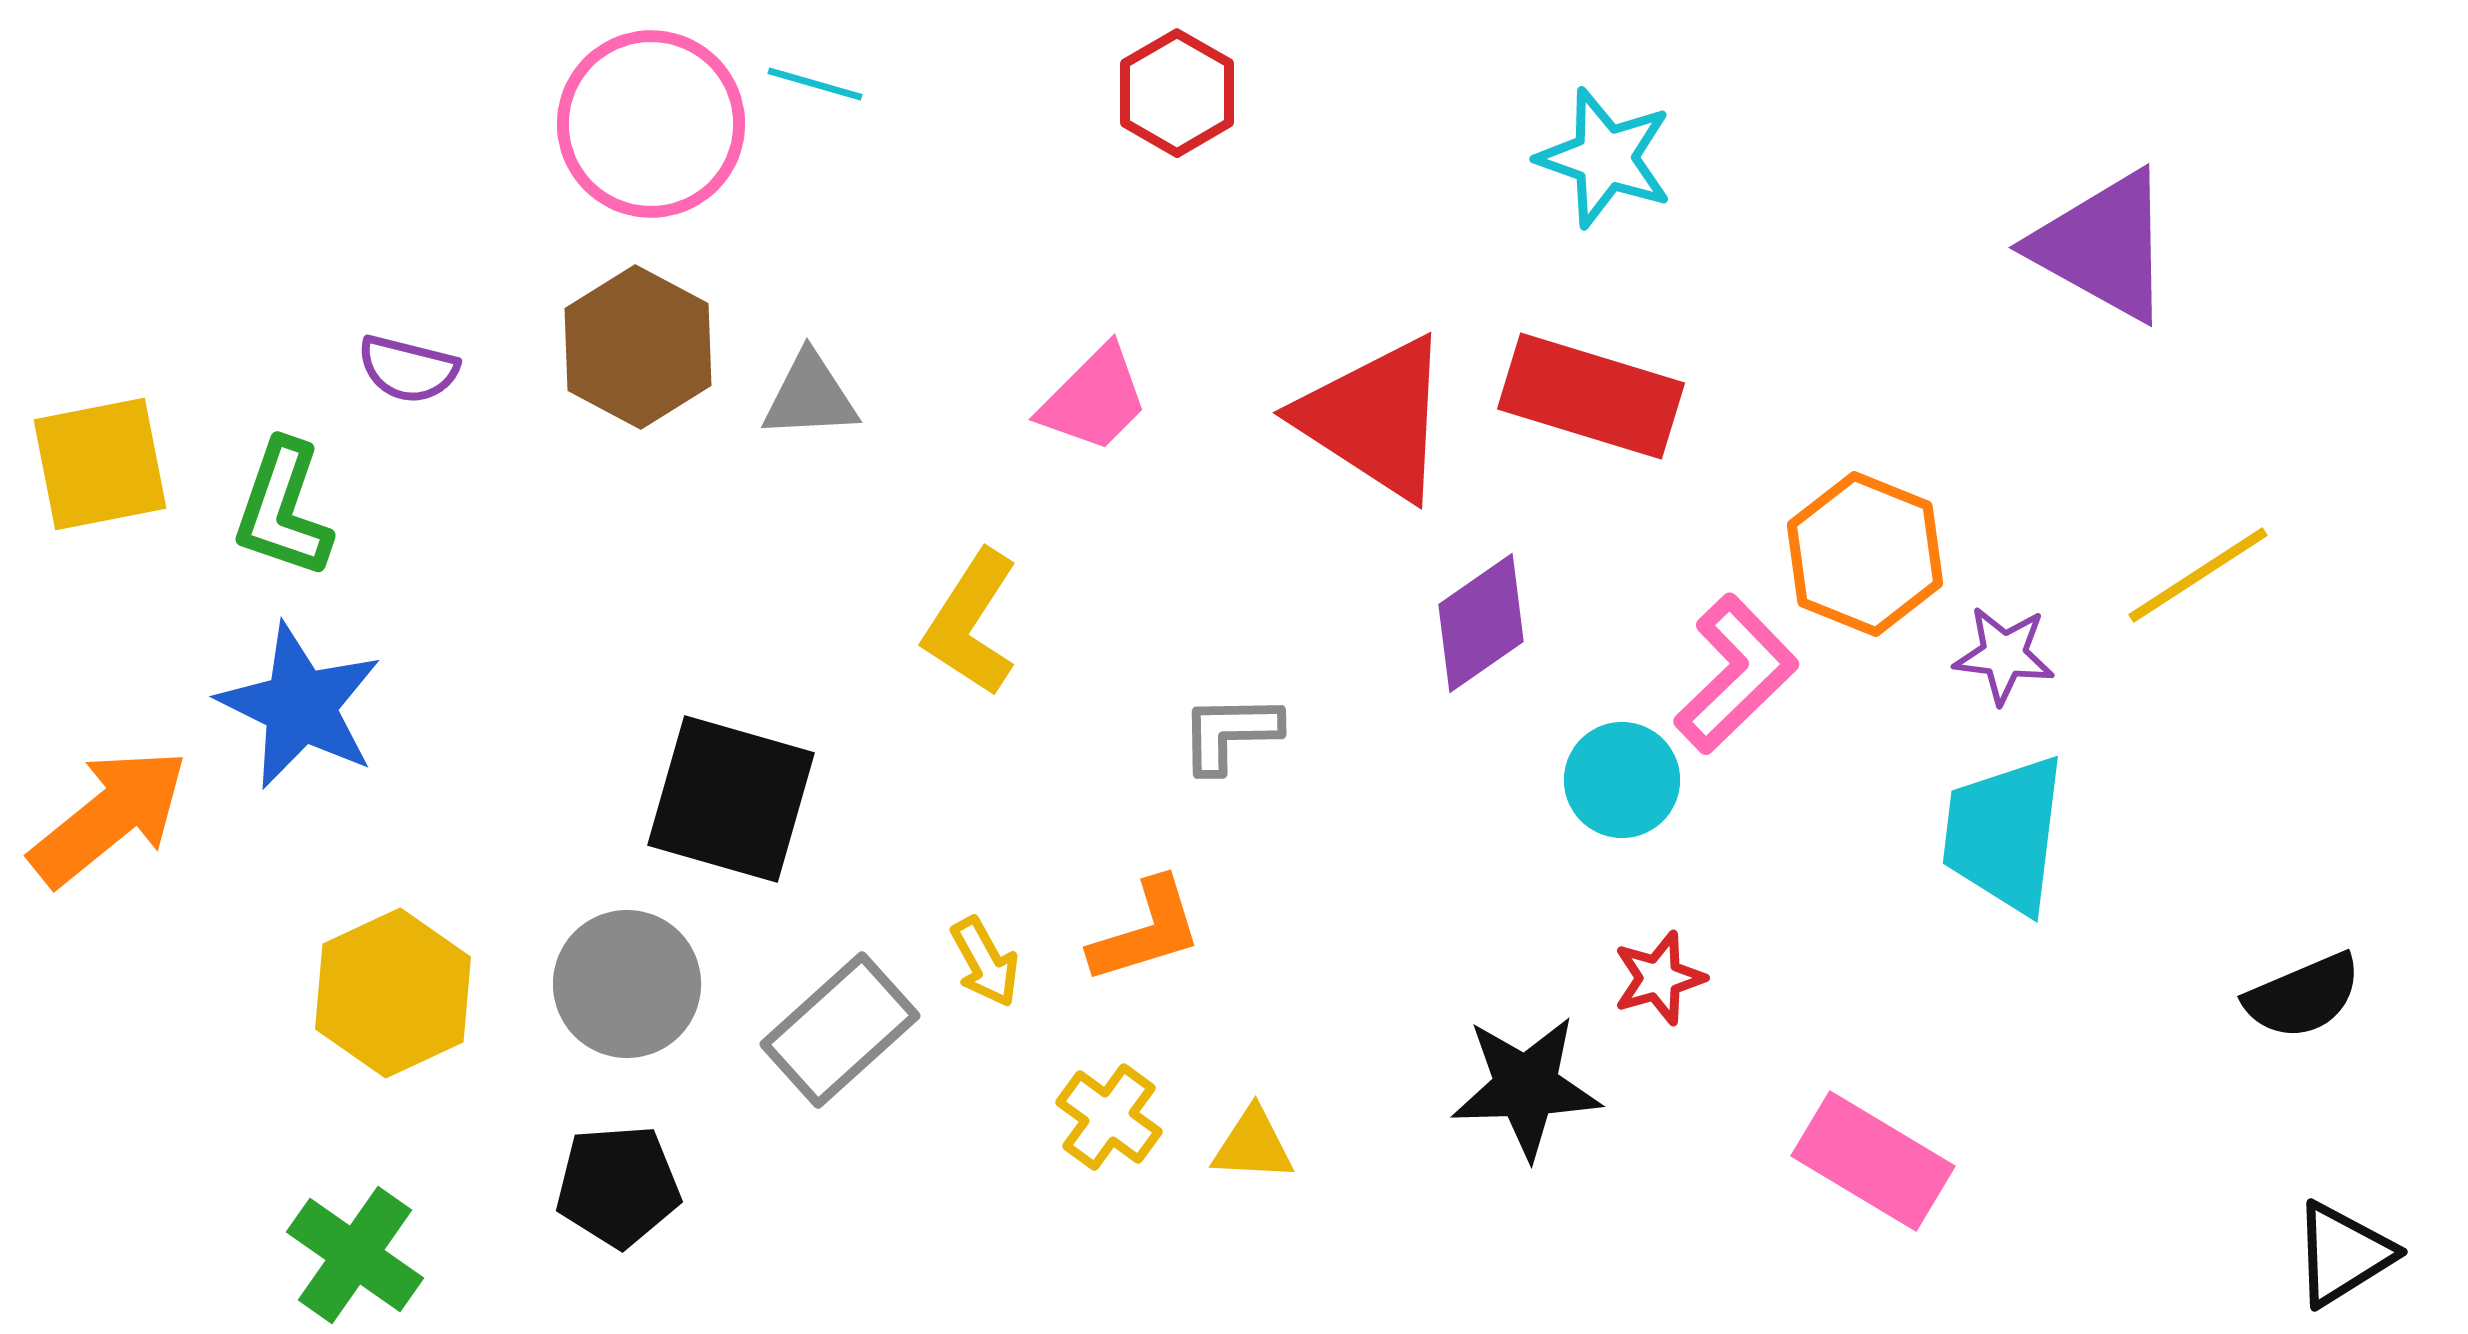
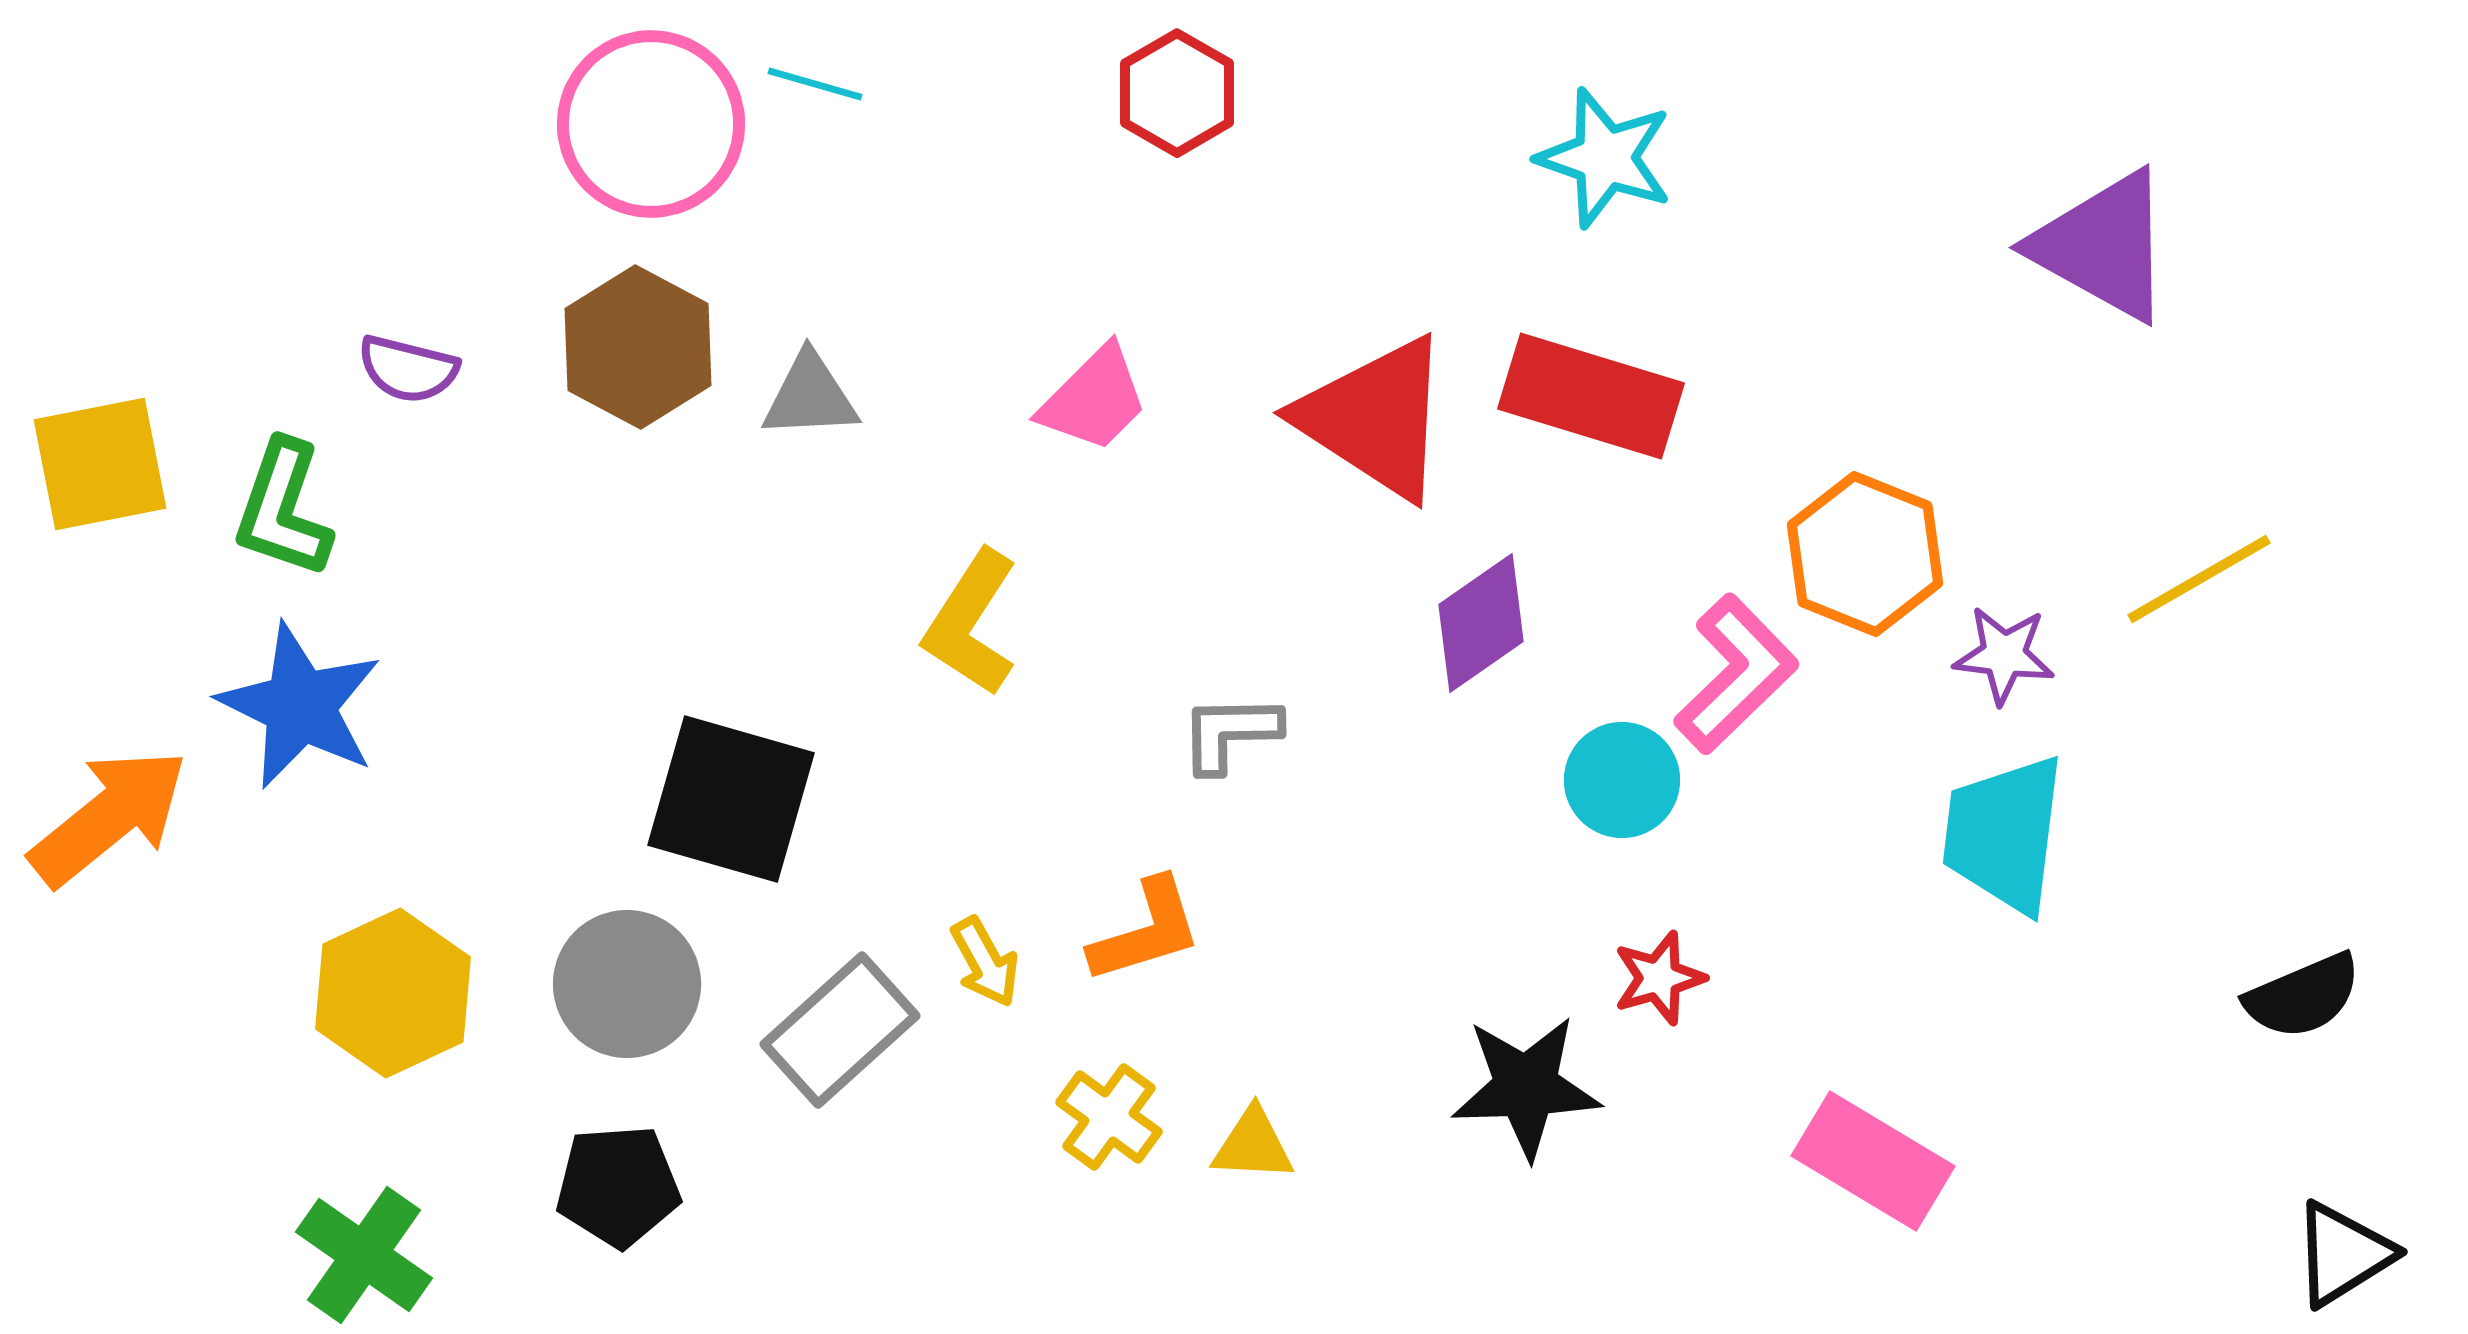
yellow line: moved 1 px right, 4 px down; rotated 3 degrees clockwise
green cross: moved 9 px right
